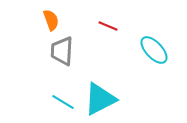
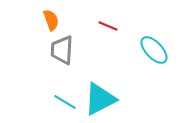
gray trapezoid: moved 1 px up
cyan line: moved 2 px right
